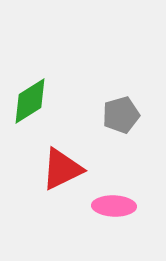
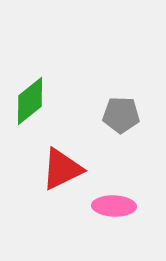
green diamond: rotated 6 degrees counterclockwise
gray pentagon: rotated 18 degrees clockwise
